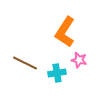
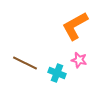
orange L-shape: moved 10 px right, 6 px up; rotated 28 degrees clockwise
cyan cross: rotated 30 degrees clockwise
